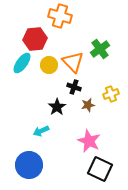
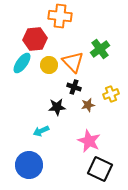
orange cross: rotated 10 degrees counterclockwise
black star: rotated 30 degrees clockwise
